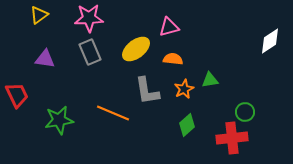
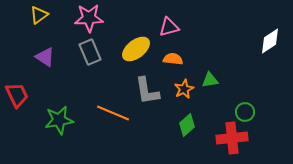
purple triangle: moved 2 px up; rotated 25 degrees clockwise
